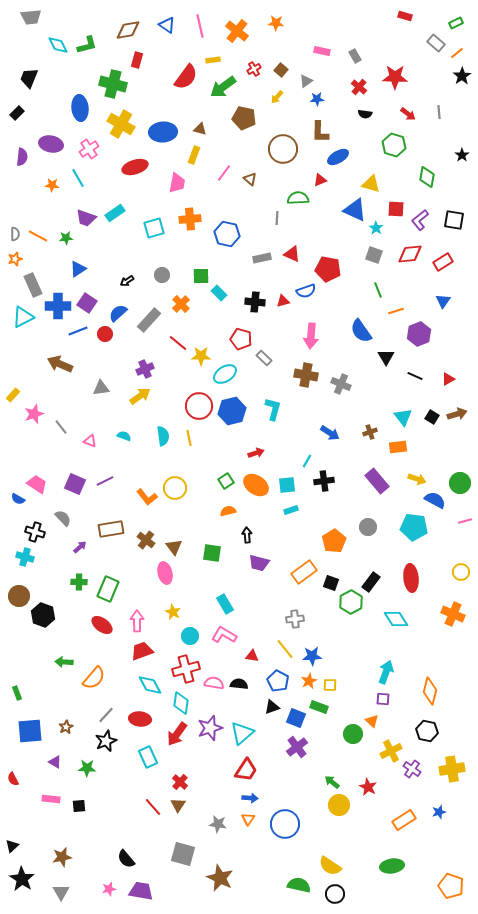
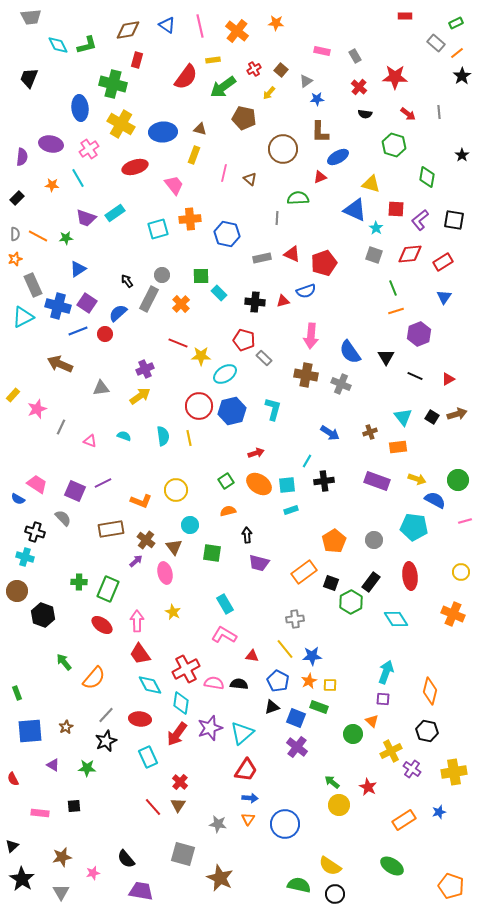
red rectangle at (405, 16): rotated 16 degrees counterclockwise
yellow arrow at (277, 97): moved 8 px left, 4 px up
black rectangle at (17, 113): moved 85 px down
pink line at (224, 173): rotated 24 degrees counterclockwise
red triangle at (320, 180): moved 3 px up
pink trapezoid at (177, 183): moved 3 px left, 2 px down; rotated 50 degrees counterclockwise
cyan square at (154, 228): moved 4 px right, 1 px down
red pentagon at (328, 269): moved 4 px left, 6 px up; rotated 30 degrees counterclockwise
black arrow at (127, 281): rotated 88 degrees clockwise
green line at (378, 290): moved 15 px right, 2 px up
blue triangle at (443, 301): moved 1 px right, 4 px up
blue cross at (58, 306): rotated 15 degrees clockwise
gray rectangle at (149, 320): moved 21 px up; rotated 15 degrees counterclockwise
blue semicircle at (361, 331): moved 11 px left, 21 px down
red pentagon at (241, 339): moved 3 px right, 1 px down
red line at (178, 343): rotated 18 degrees counterclockwise
pink star at (34, 414): moved 3 px right, 5 px up
gray line at (61, 427): rotated 63 degrees clockwise
purple line at (105, 481): moved 2 px left, 2 px down
purple rectangle at (377, 481): rotated 30 degrees counterclockwise
green circle at (460, 483): moved 2 px left, 3 px up
purple square at (75, 484): moved 7 px down
orange ellipse at (256, 485): moved 3 px right, 1 px up
yellow circle at (175, 488): moved 1 px right, 2 px down
orange L-shape at (147, 497): moved 6 px left, 4 px down; rotated 30 degrees counterclockwise
gray circle at (368, 527): moved 6 px right, 13 px down
purple arrow at (80, 547): moved 56 px right, 14 px down
red ellipse at (411, 578): moved 1 px left, 2 px up
brown circle at (19, 596): moved 2 px left, 5 px up
cyan circle at (190, 636): moved 111 px up
red trapezoid at (142, 651): moved 2 px left, 3 px down; rotated 105 degrees counterclockwise
green arrow at (64, 662): rotated 48 degrees clockwise
red cross at (186, 669): rotated 12 degrees counterclockwise
purple cross at (297, 747): rotated 15 degrees counterclockwise
purple triangle at (55, 762): moved 2 px left, 3 px down
yellow cross at (452, 769): moved 2 px right, 3 px down
pink rectangle at (51, 799): moved 11 px left, 14 px down
black square at (79, 806): moved 5 px left
green ellipse at (392, 866): rotated 40 degrees clockwise
pink star at (109, 889): moved 16 px left, 16 px up
